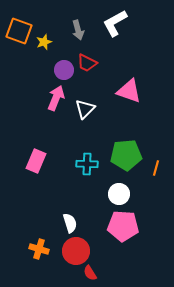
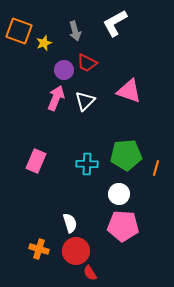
gray arrow: moved 3 px left, 1 px down
yellow star: moved 1 px down
white triangle: moved 8 px up
